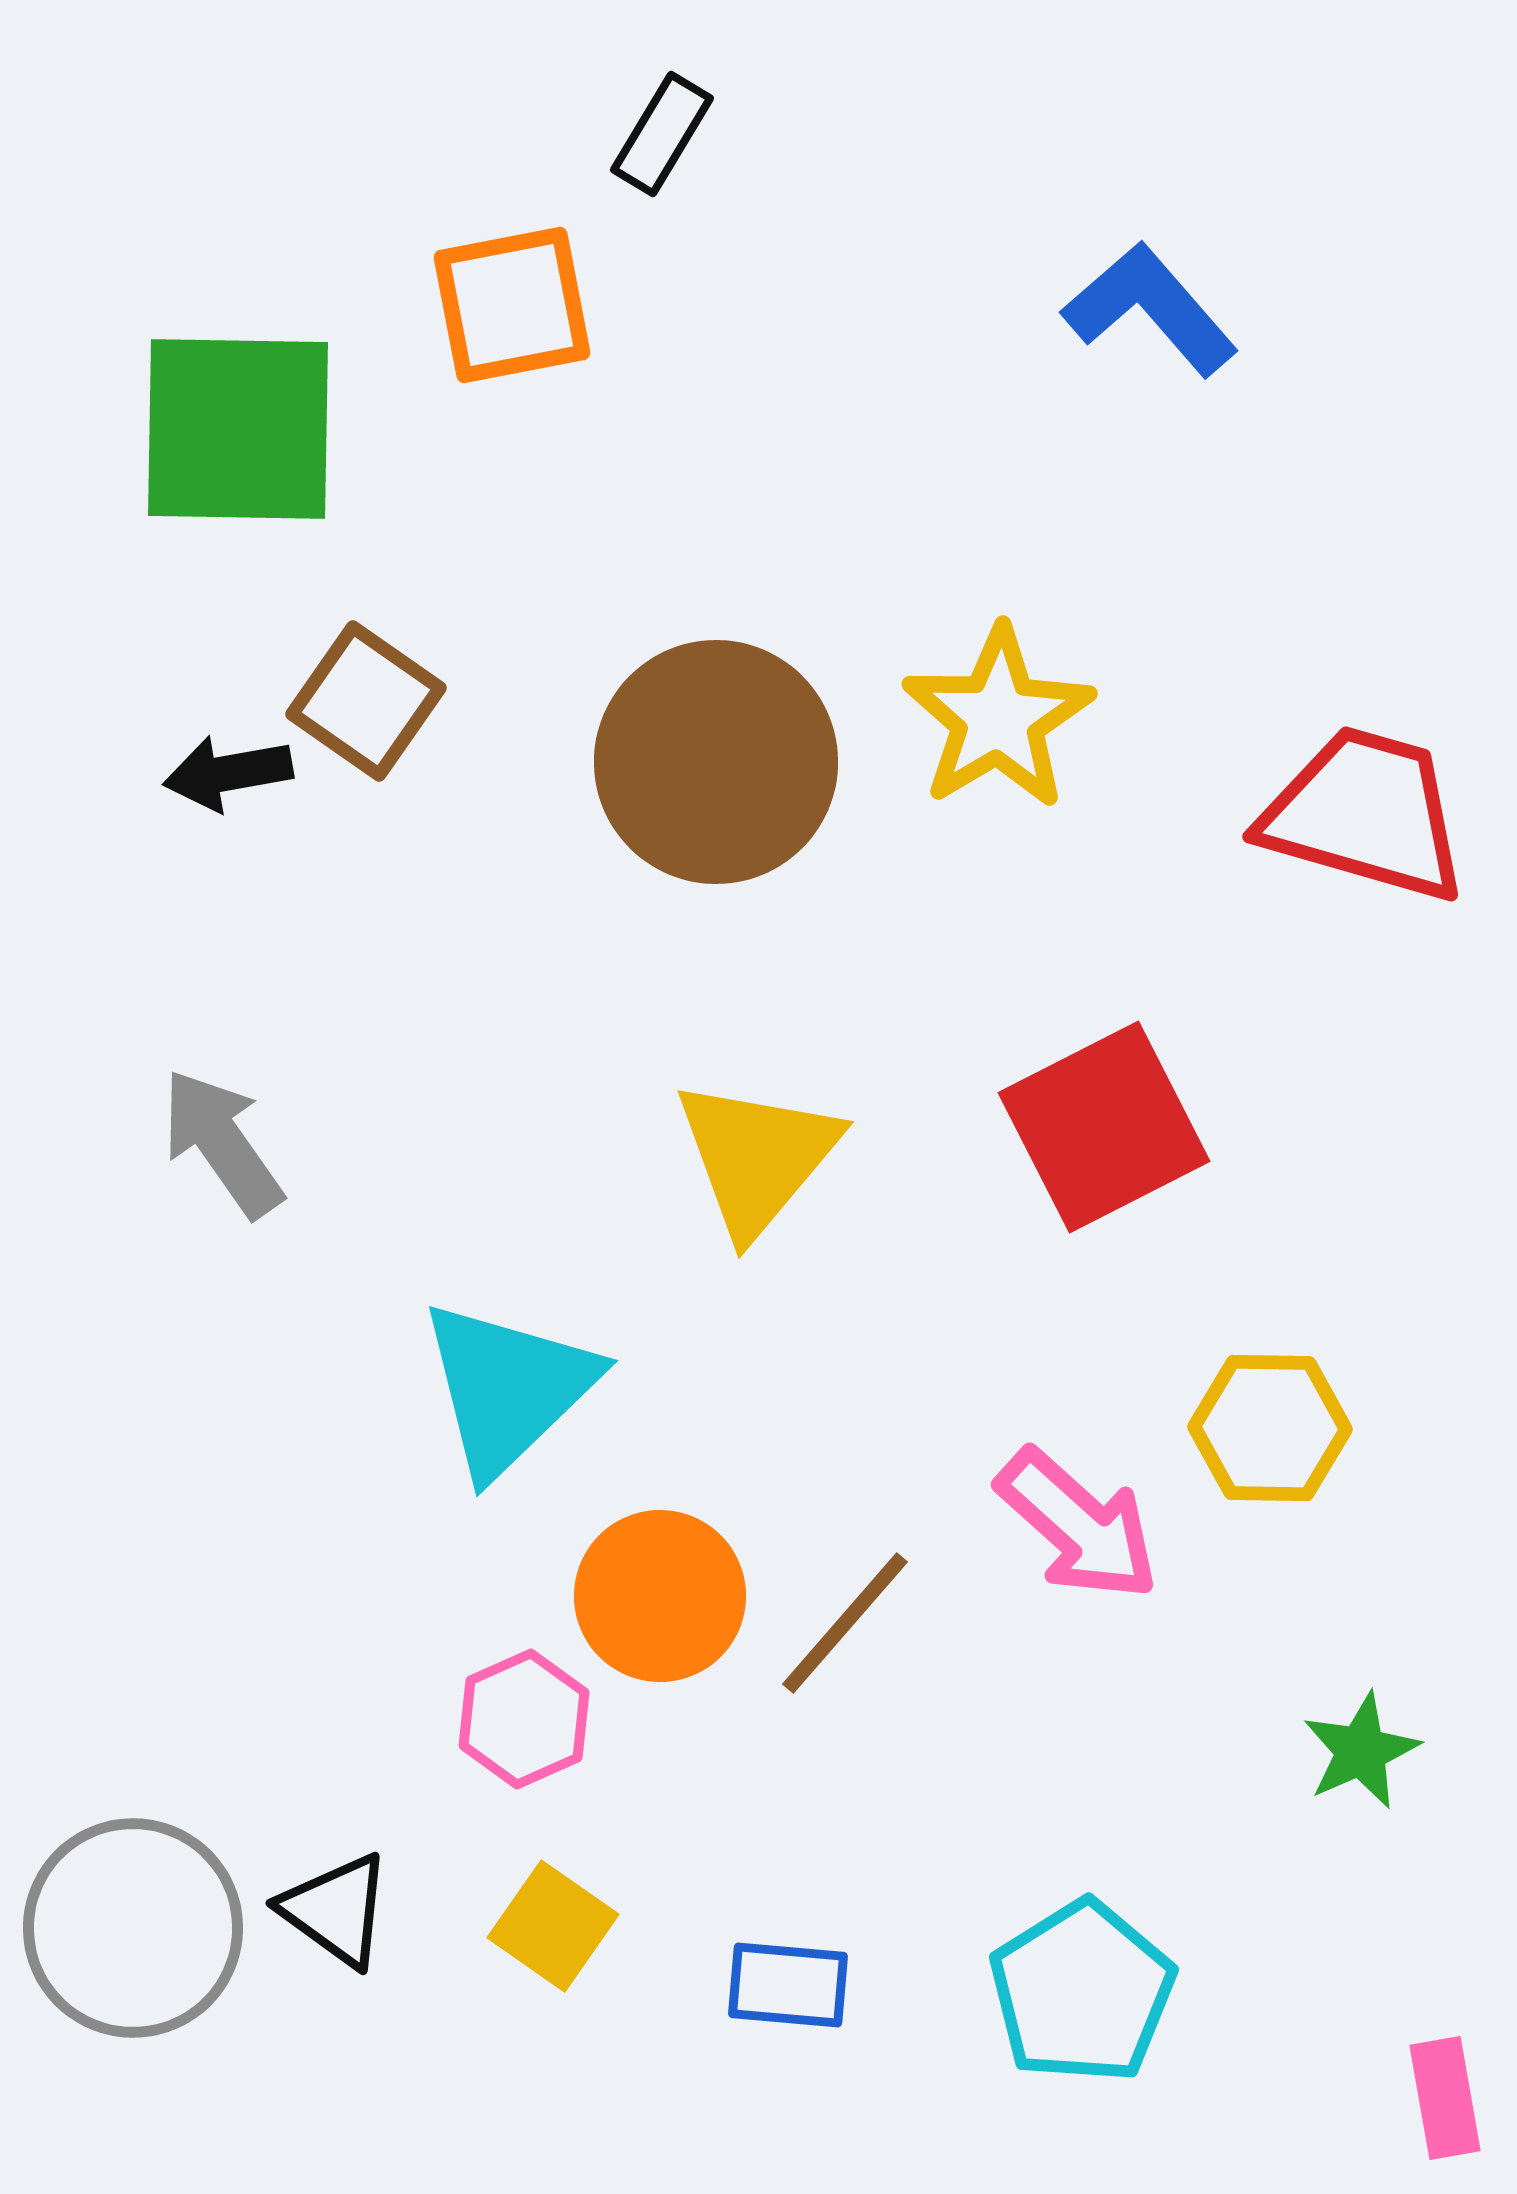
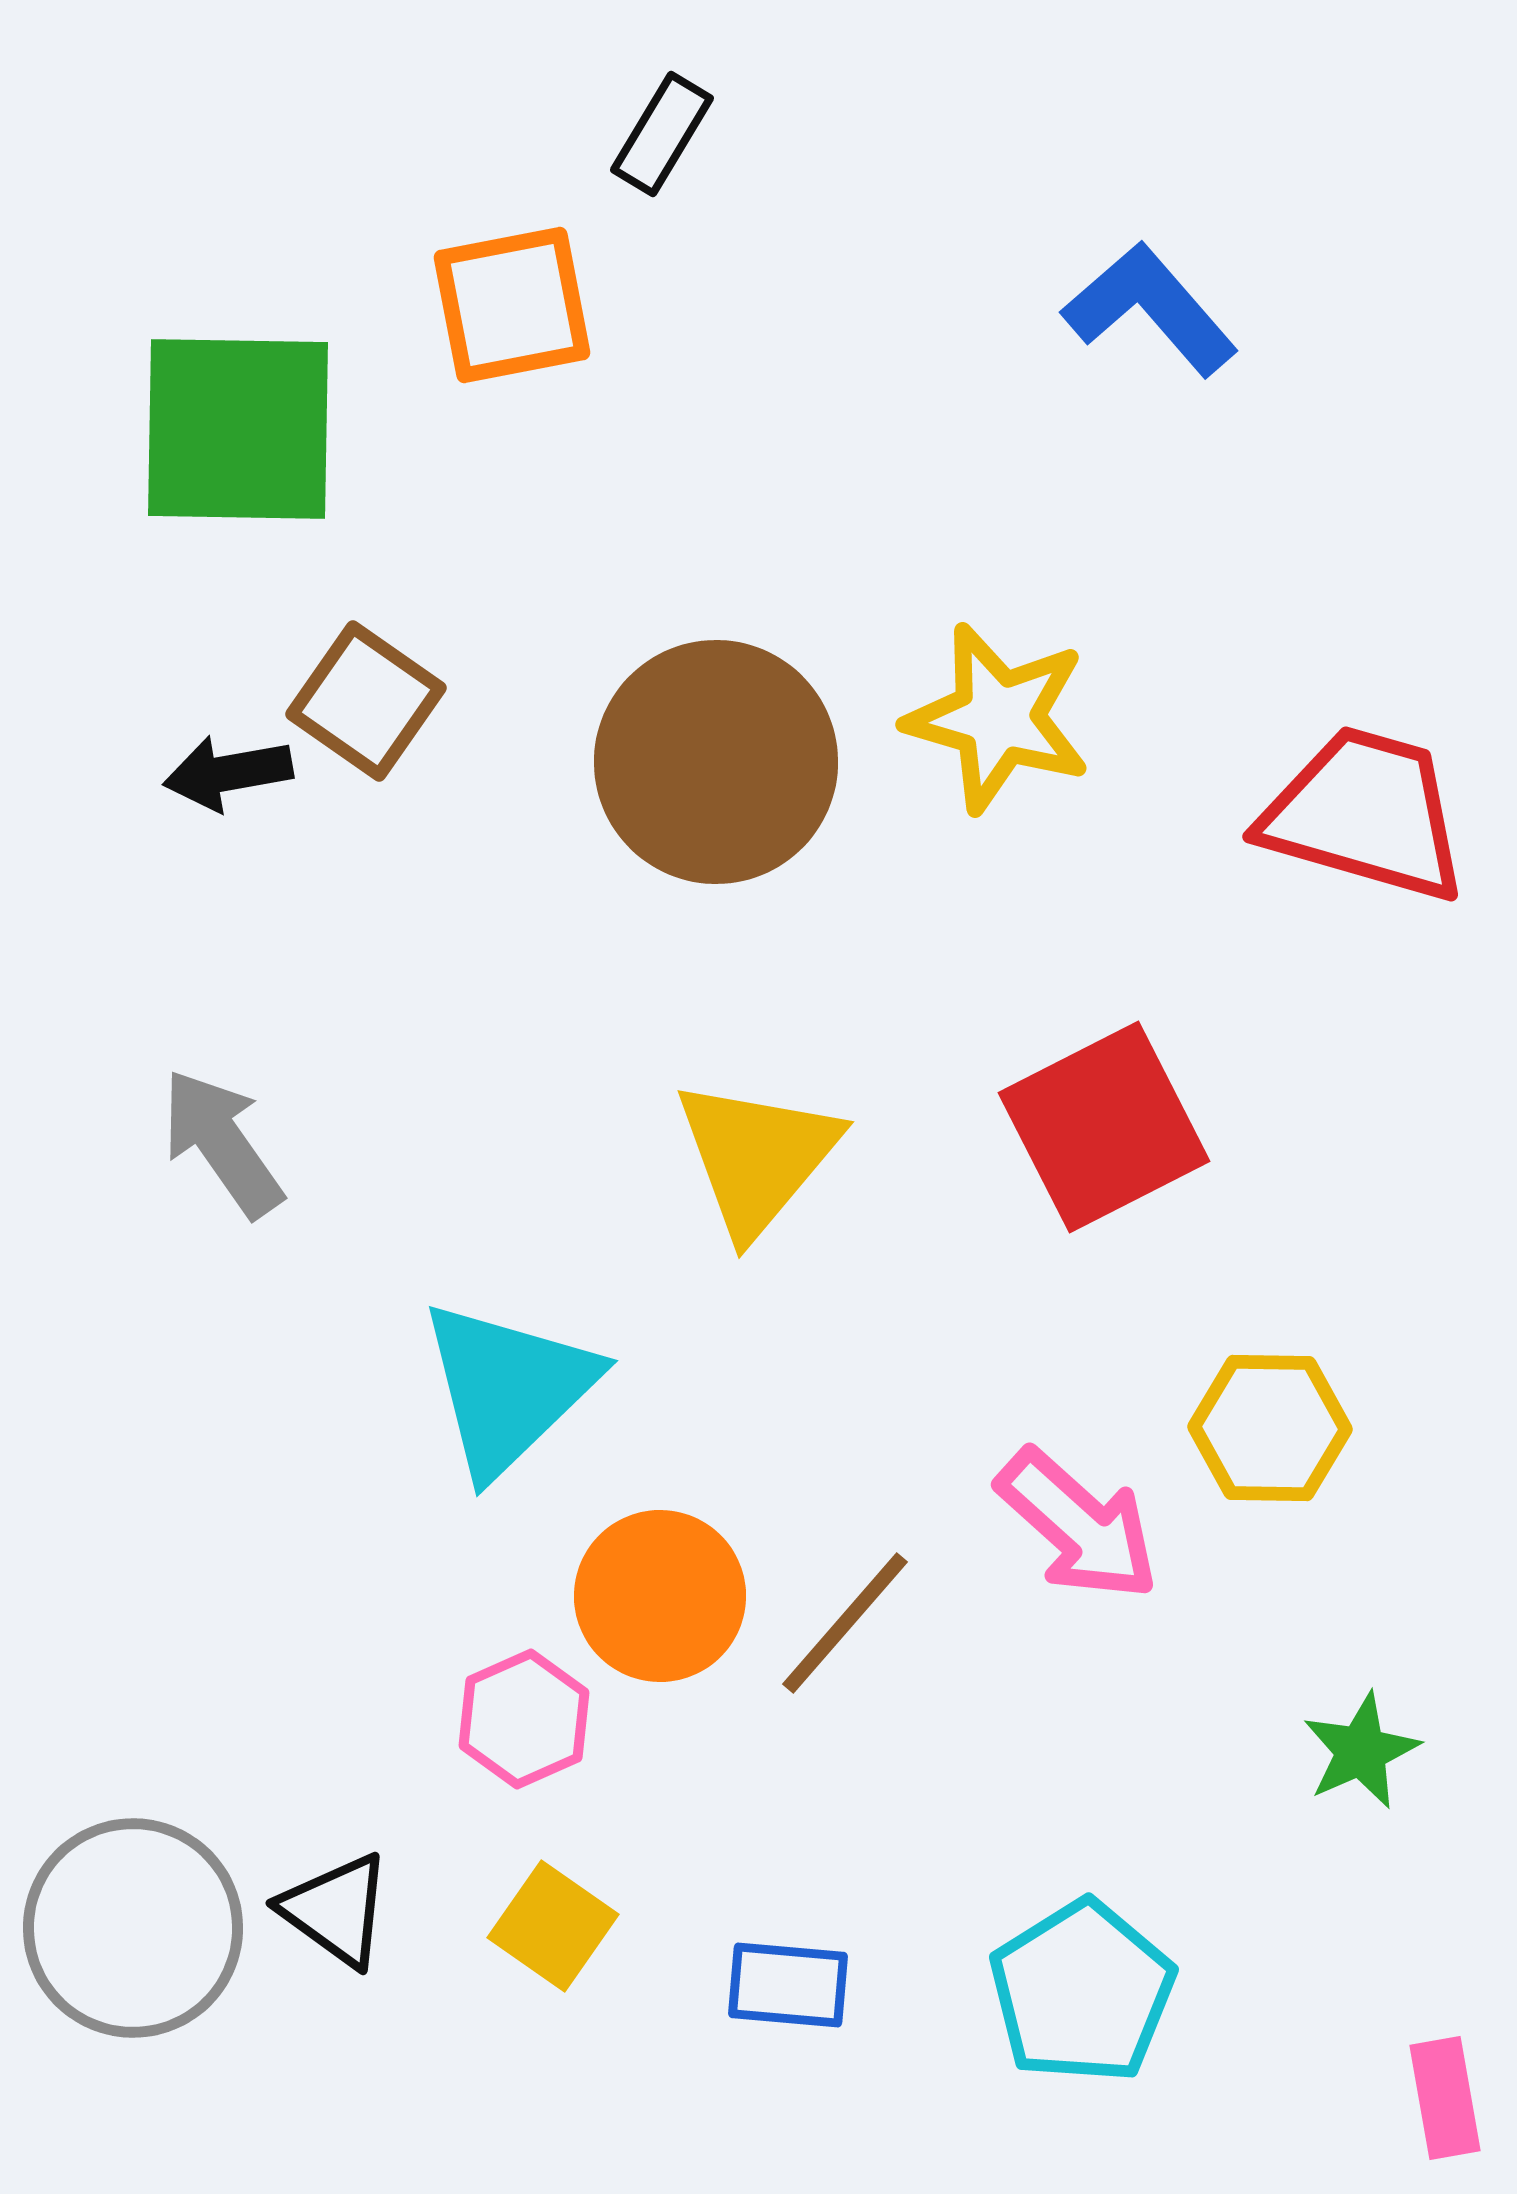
yellow star: rotated 25 degrees counterclockwise
